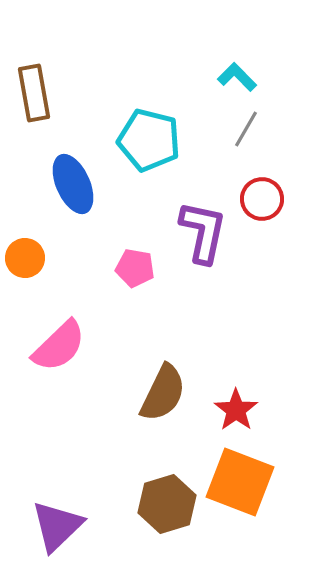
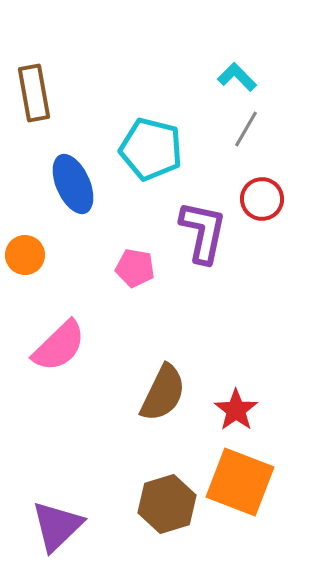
cyan pentagon: moved 2 px right, 9 px down
orange circle: moved 3 px up
